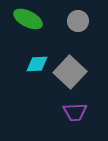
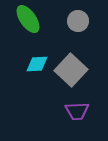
green ellipse: rotated 28 degrees clockwise
gray square: moved 1 px right, 2 px up
purple trapezoid: moved 2 px right, 1 px up
